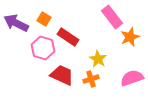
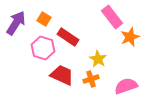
purple arrow: rotated 95 degrees clockwise
pink semicircle: moved 6 px left, 8 px down
